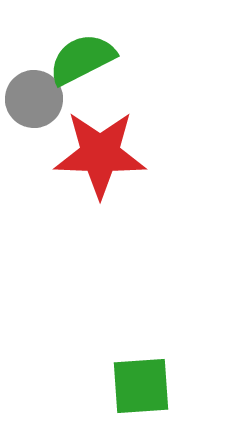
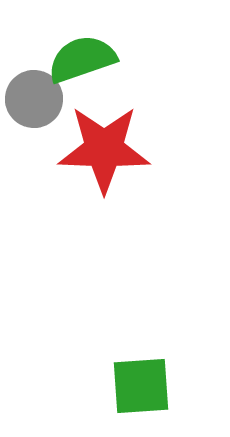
green semicircle: rotated 8 degrees clockwise
red star: moved 4 px right, 5 px up
